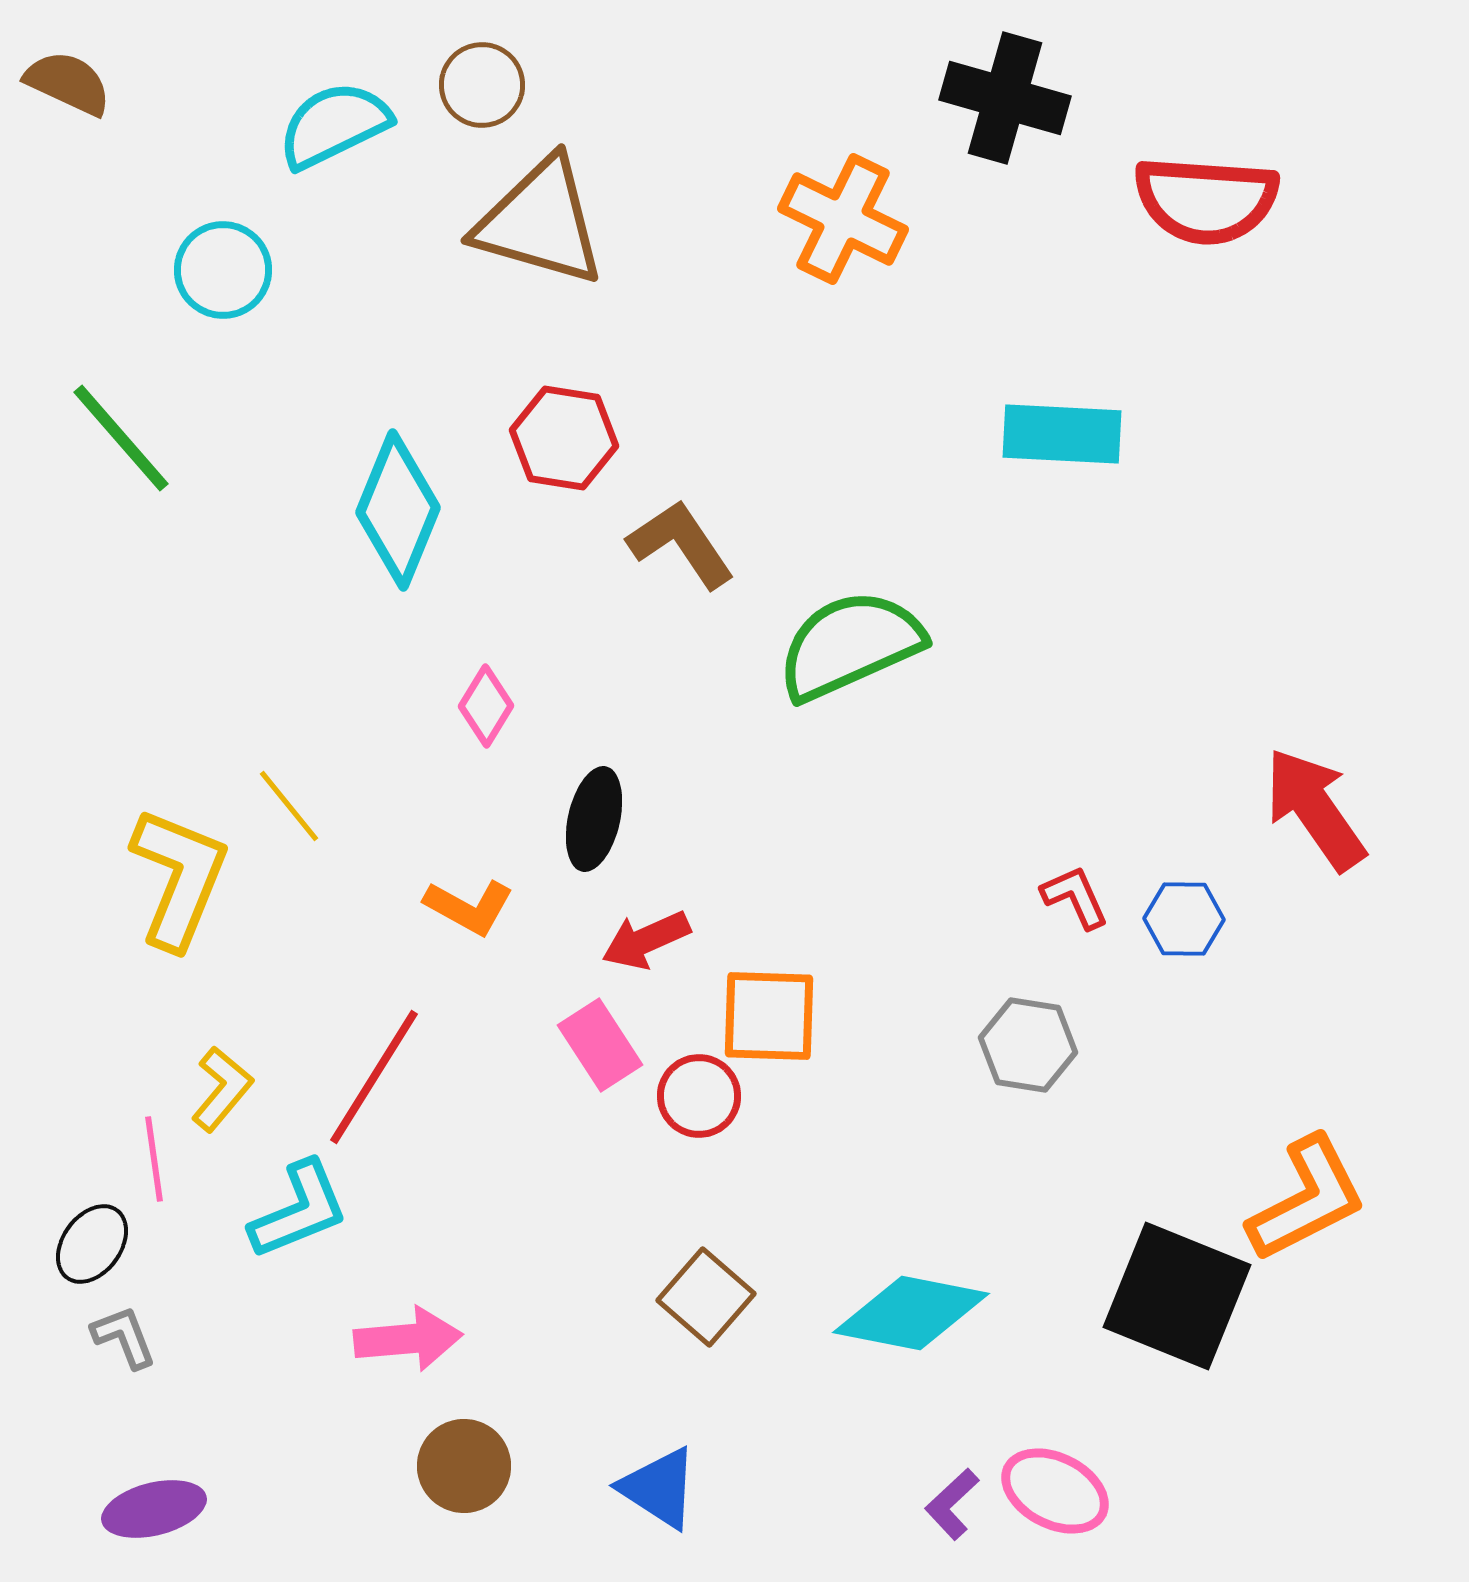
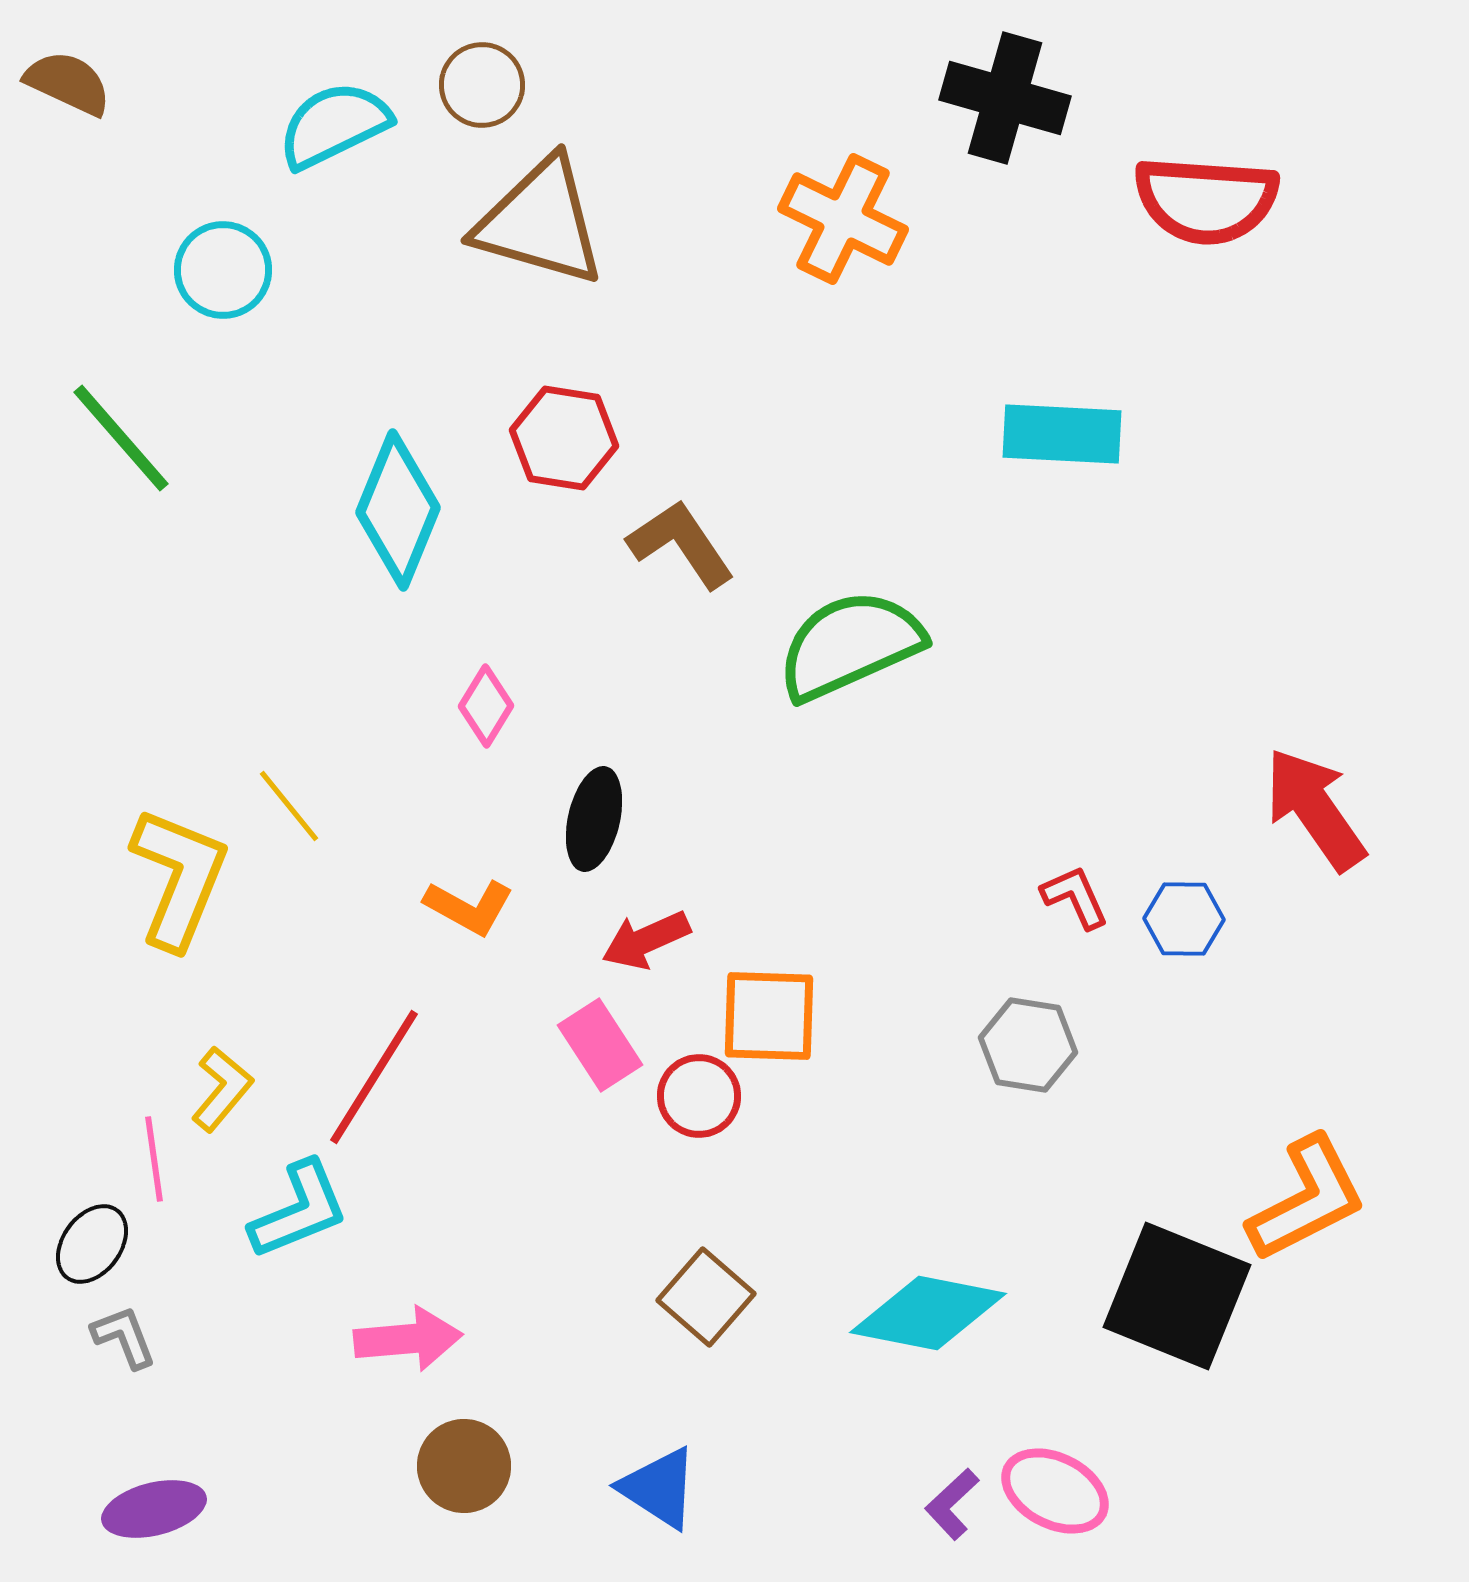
cyan diamond at (911, 1313): moved 17 px right
